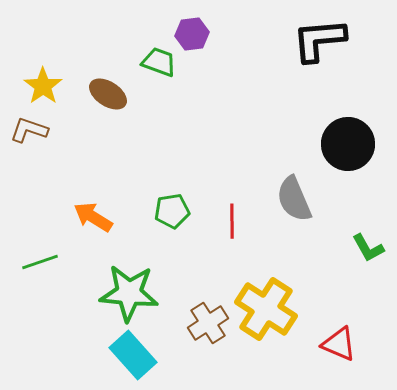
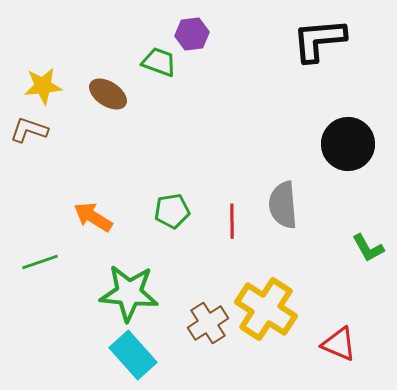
yellow star: rotated 30 degrees clockwise
gray semicircle: moved 11 px left, 6 px down; rotated 18 degrees clockwise
